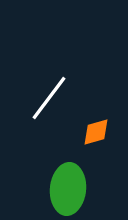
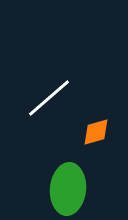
white line: rotated 12 degrees clockwise
